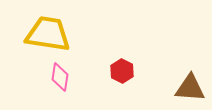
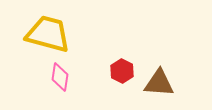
yellow trapezoid: rotated 6 degrees clockwise
brown triangle: moved 31 px left, 5 px up
